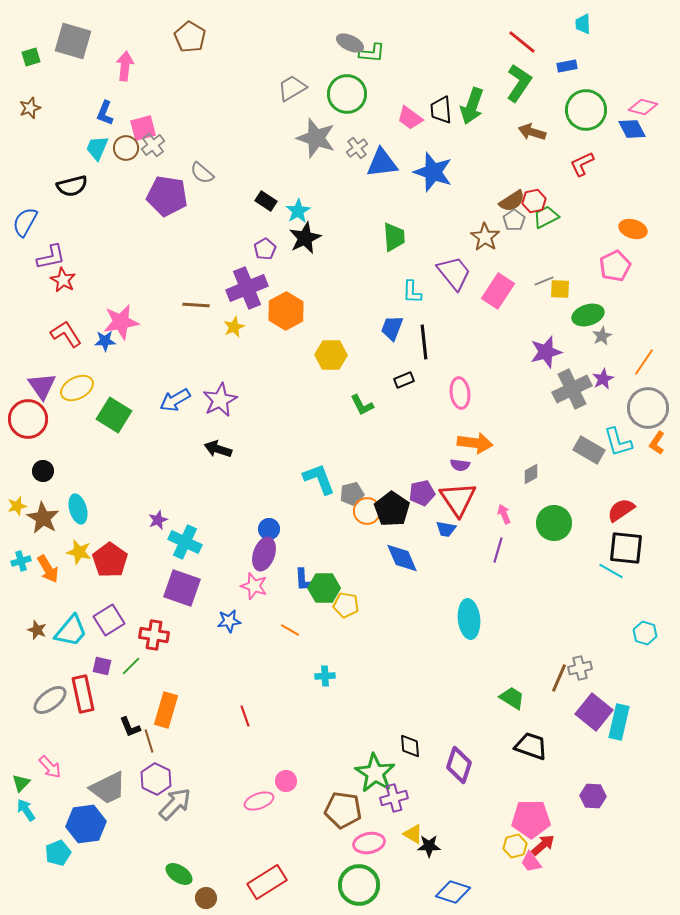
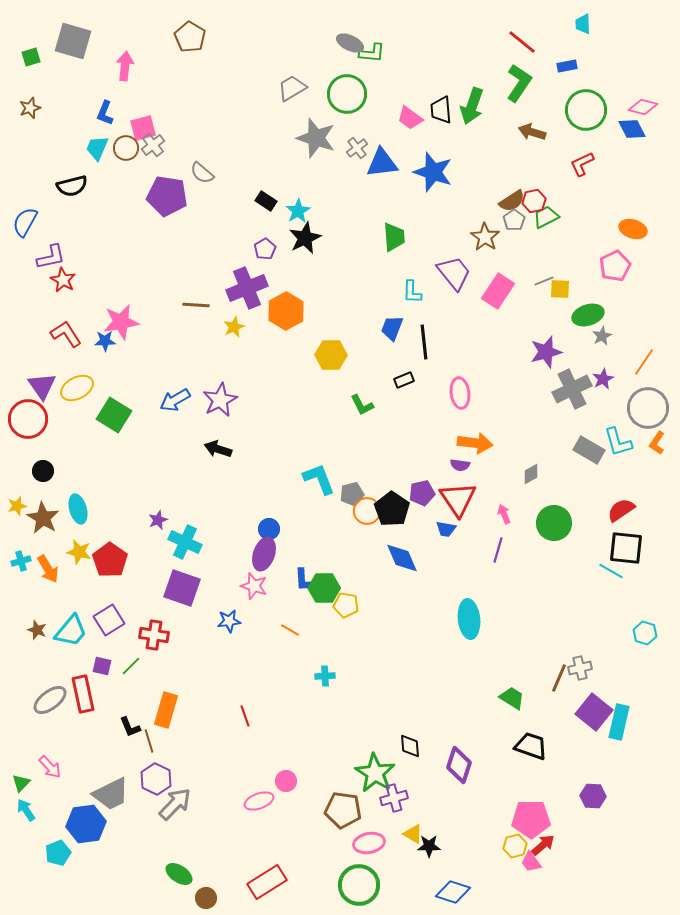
gray trapezoid at (108, 788): moved 3 px right, 6 px down
